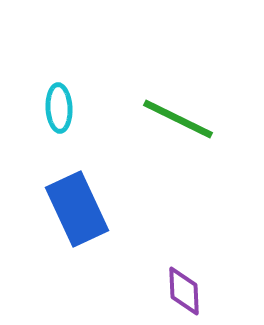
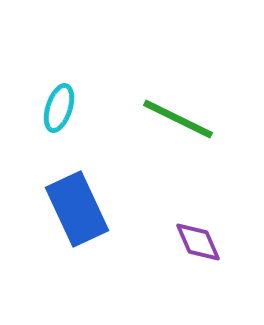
cyan ellipse: rotated 21 degrees clockwise
purple diamond: moved 14 px right, 49 px up; rotated 21 degrees counterclockwise
